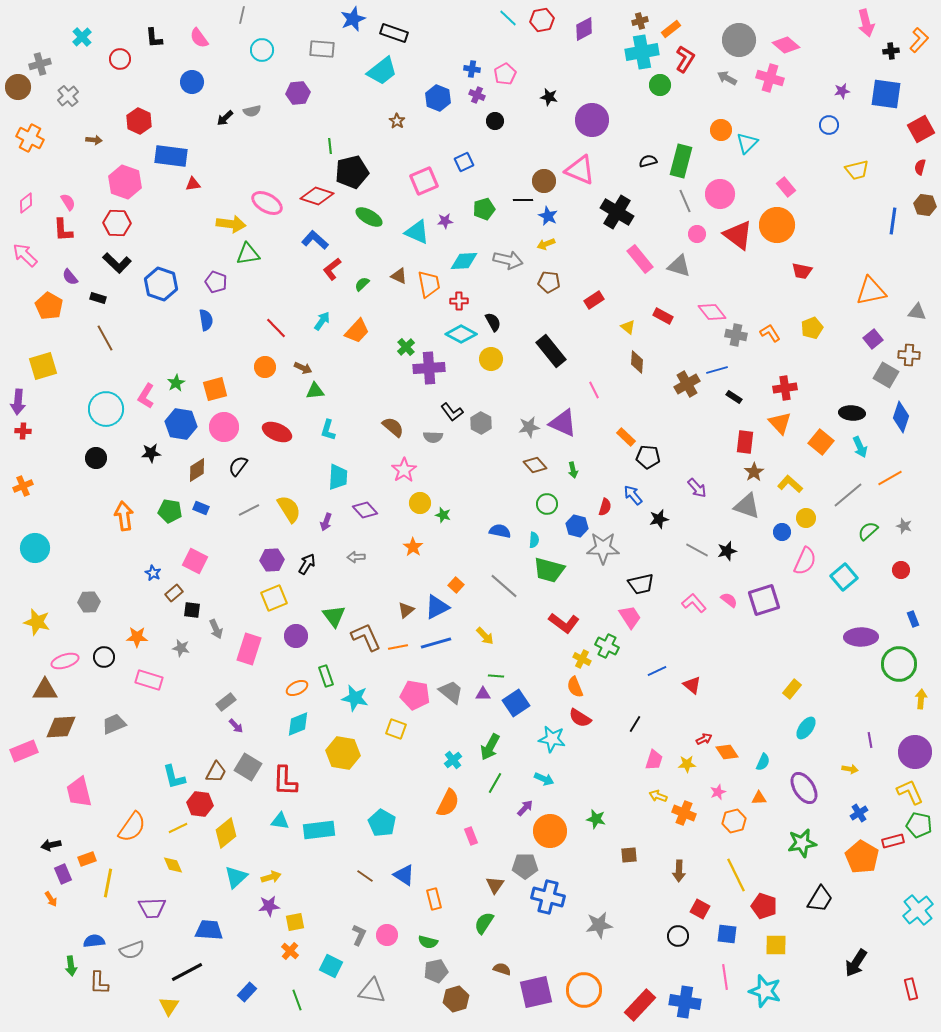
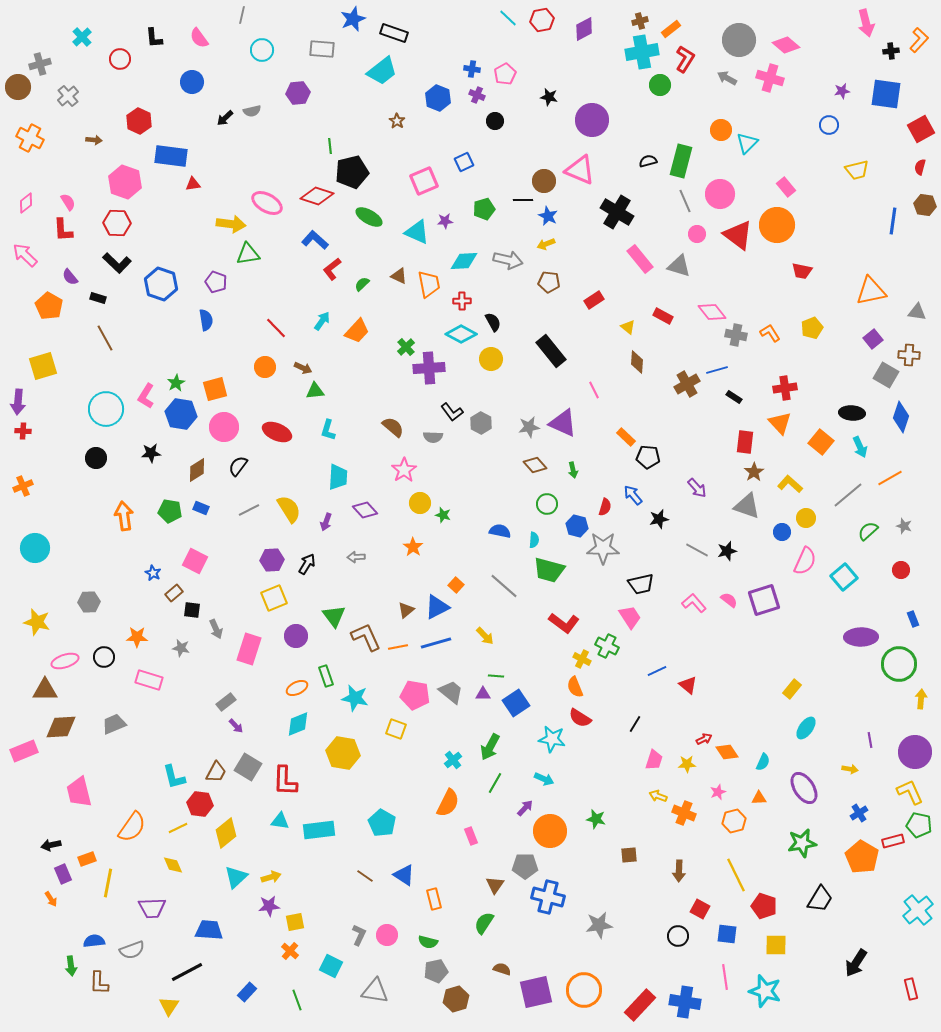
red cross at (459, 301): moved 3 px right
blue hexagon at (181, 424): moved 10 px up
red triangle at (692, 685): moved 4 px left
gray triangle at (372, 991): moved 3 px right
